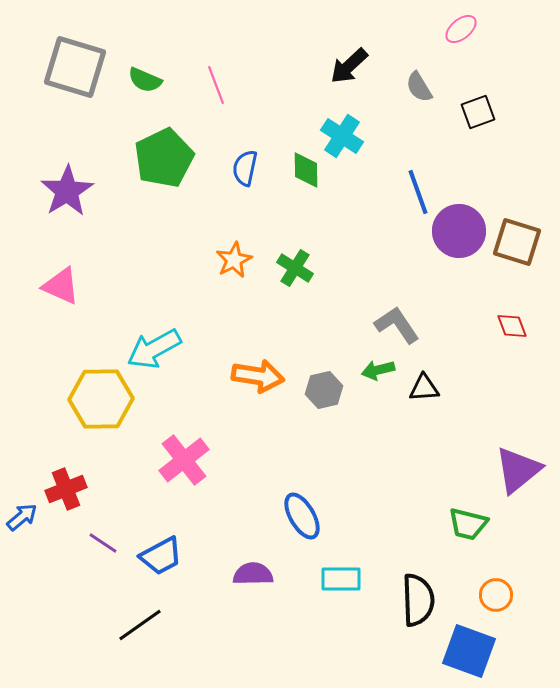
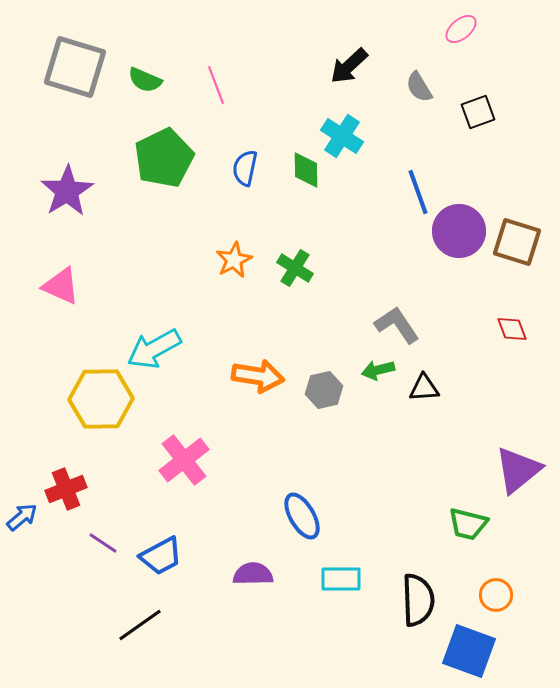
red diamond: moved 3 px down
